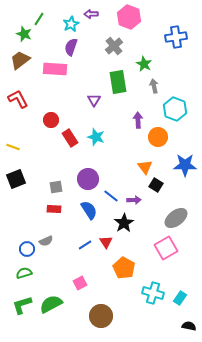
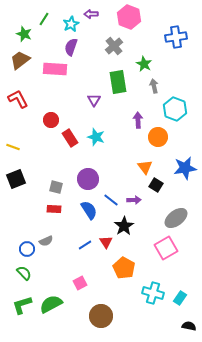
green line at (39, 19): moved 5 px right
blue star at (185, 165): moved 3 px down; rotated 10 degrees counterclockwise
gray square at (56, 187): rotated 24 degrees clockwise
blue line at (111, 196): moved 4 px down
black star at (124, 223): moved 3 px down
green semicircle at (24, 273): rotated 63 degrees clockwise
